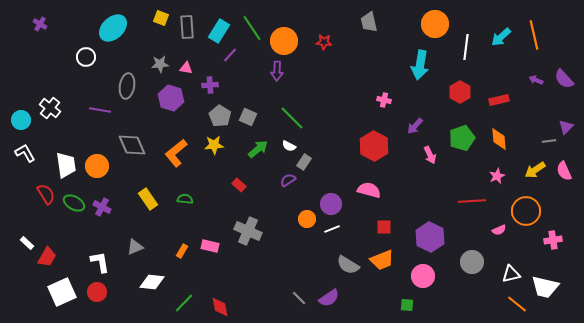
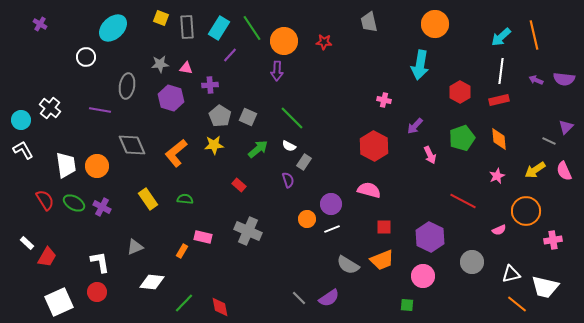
cyan rectangle at (219, 31): moved 3 px up
white line at (466, 47): moved 35 px right, 24 px down
purple semicircle at (564, 79): rotated 40 degrees counterclockwise
gray line at (549, 141): rotated 32 degrees clockwise
white L-shape at (25, 153): moved 2 px left, 3 px up
purple semicircle at (288, 180): rotated 105 degrees clockwise
red semicircle at (46, 194): moved 1 px left, 6 px down
red line at (472, 201): moved 9 px left; rotated 32 degrees clockwise
pink rectangle at (210, 246): moved 7 px left, 9 px up
white square at (62, 292): moved 3 px left, 10 px down
